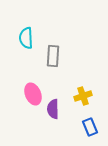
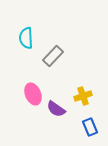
gray rectangle: rotated 40 degrees clockwise
purple semicircle: moved 3 px right; rotated 54 degrees counterclockwise
